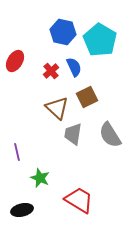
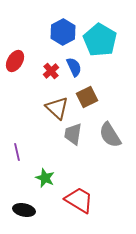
blue hexagon: rotated 20 degrees clockwise
green star: moved 5 px right
black ellipse: moved 2 px right; rotated 25 degrees clockwise
